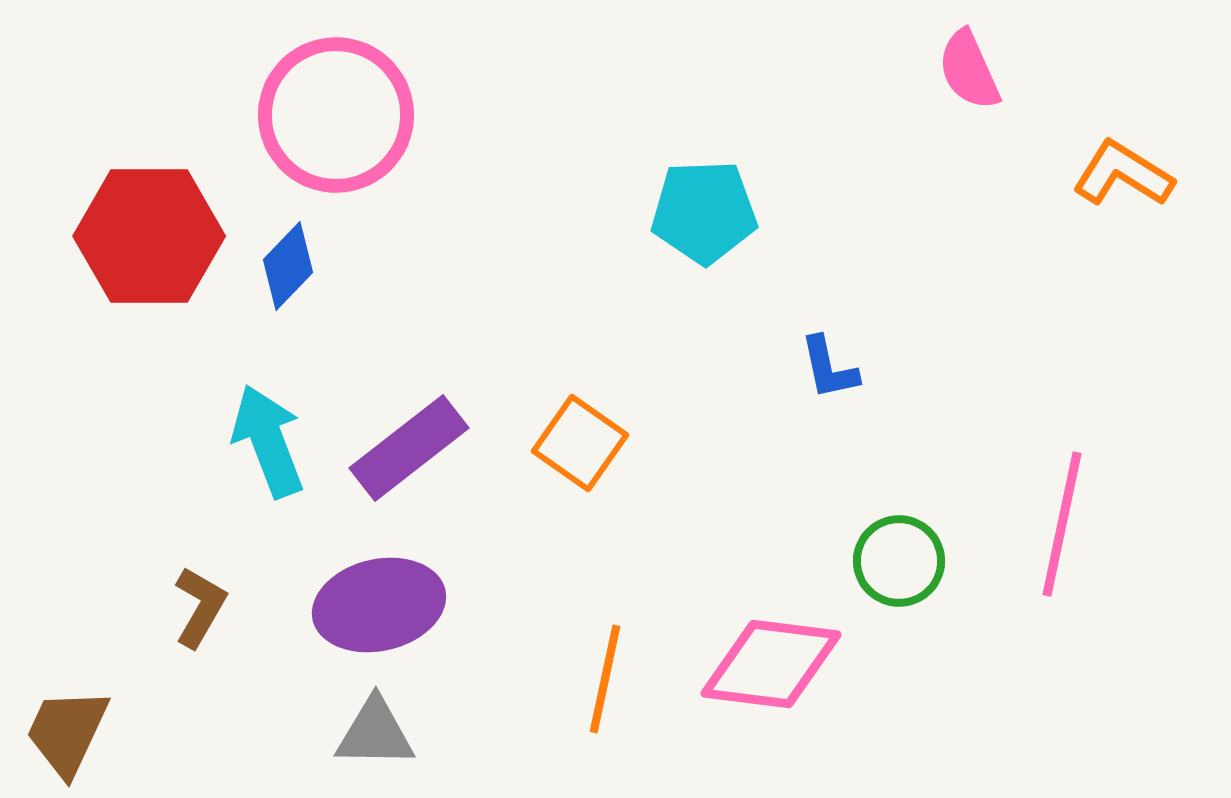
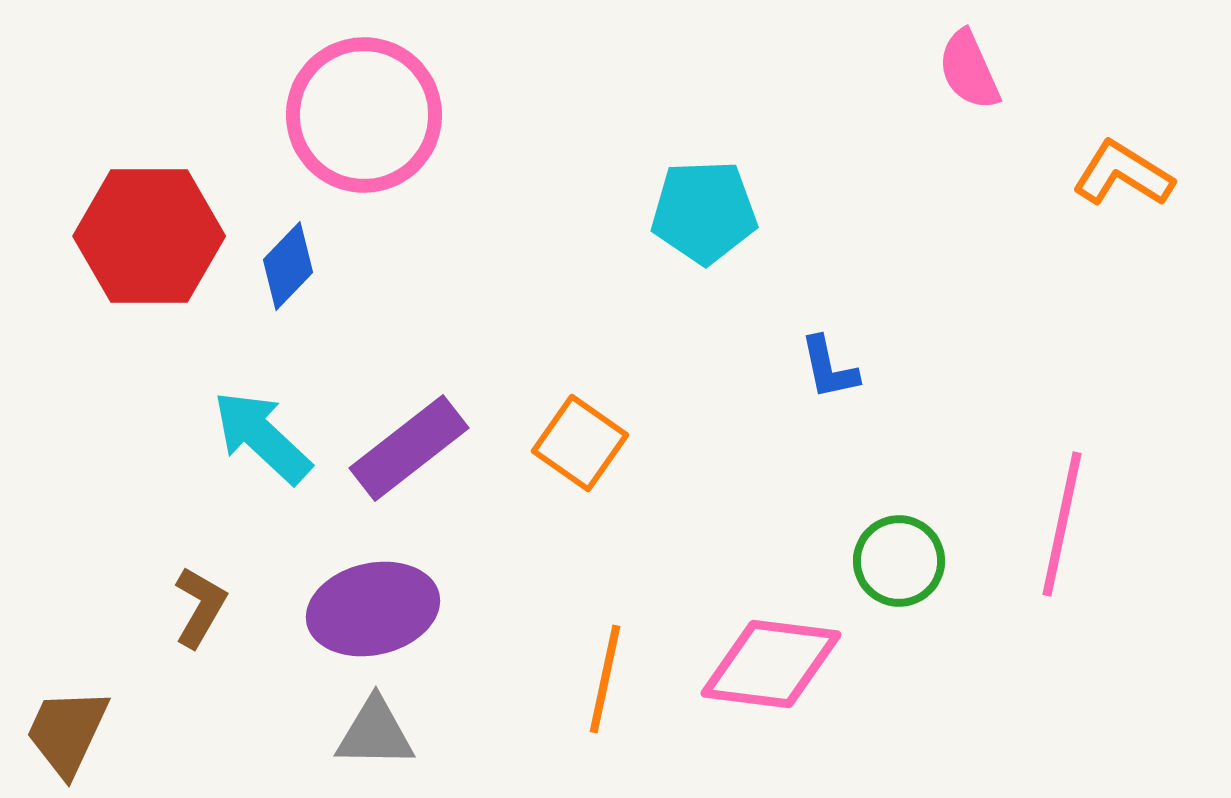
pink circle: moved 28 px right
cyan arrow: moved 6 px left, 4 px up; rotated 26 degrees counterclockwise
purple ellipse: moved 6 px left, 4 px down
